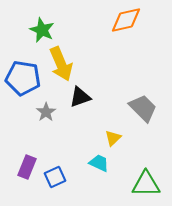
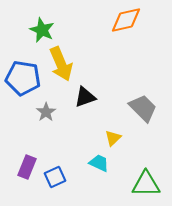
black triangle: moved 5 px right
